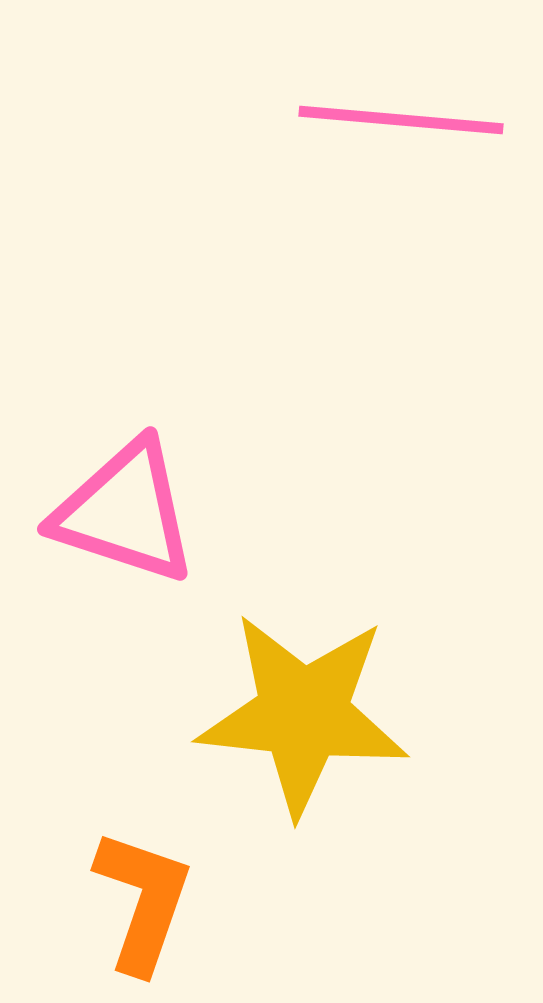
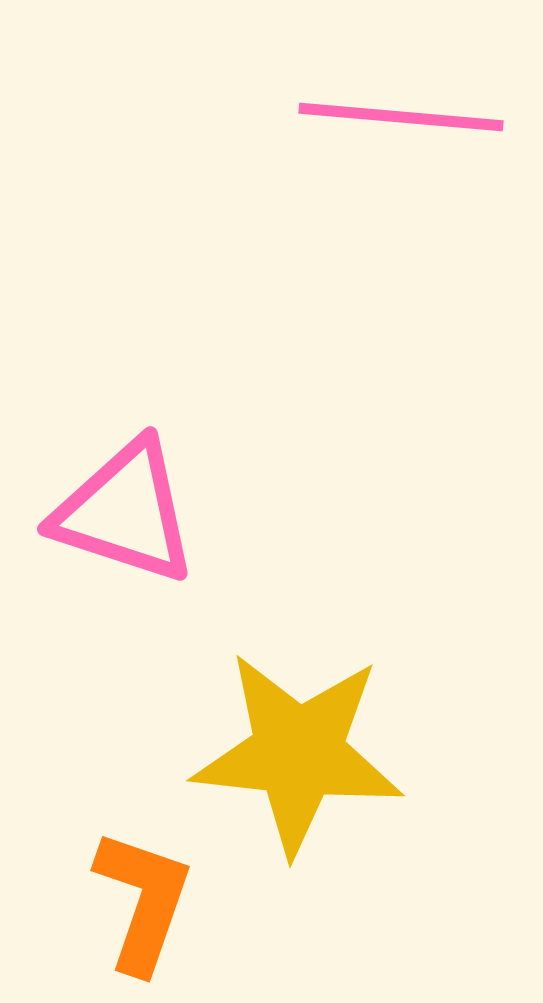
pink line: moved 3 px up
yellow star: moved 5 px left, 39 px down
